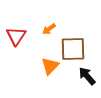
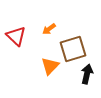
red triangle: rotated 20 degrees counterclockwise
brown square: rotated 16 degrees counterclockwise
black arrow: moved 2 px up; rotated 54 degrees clockwise
